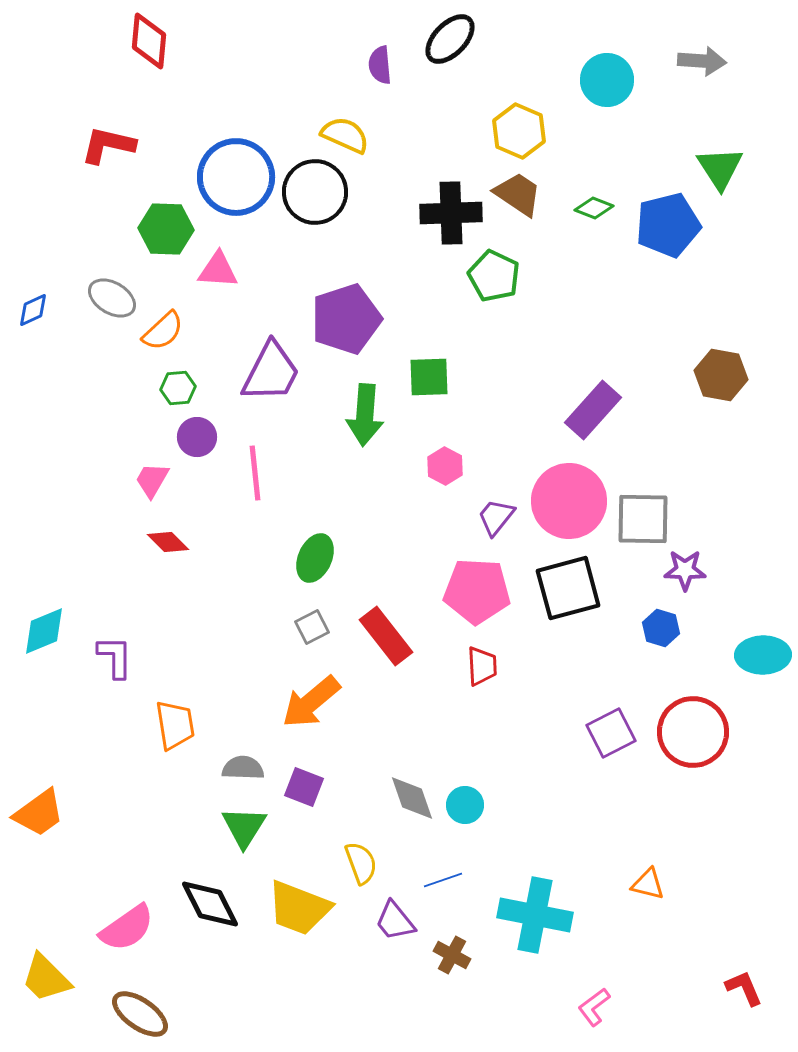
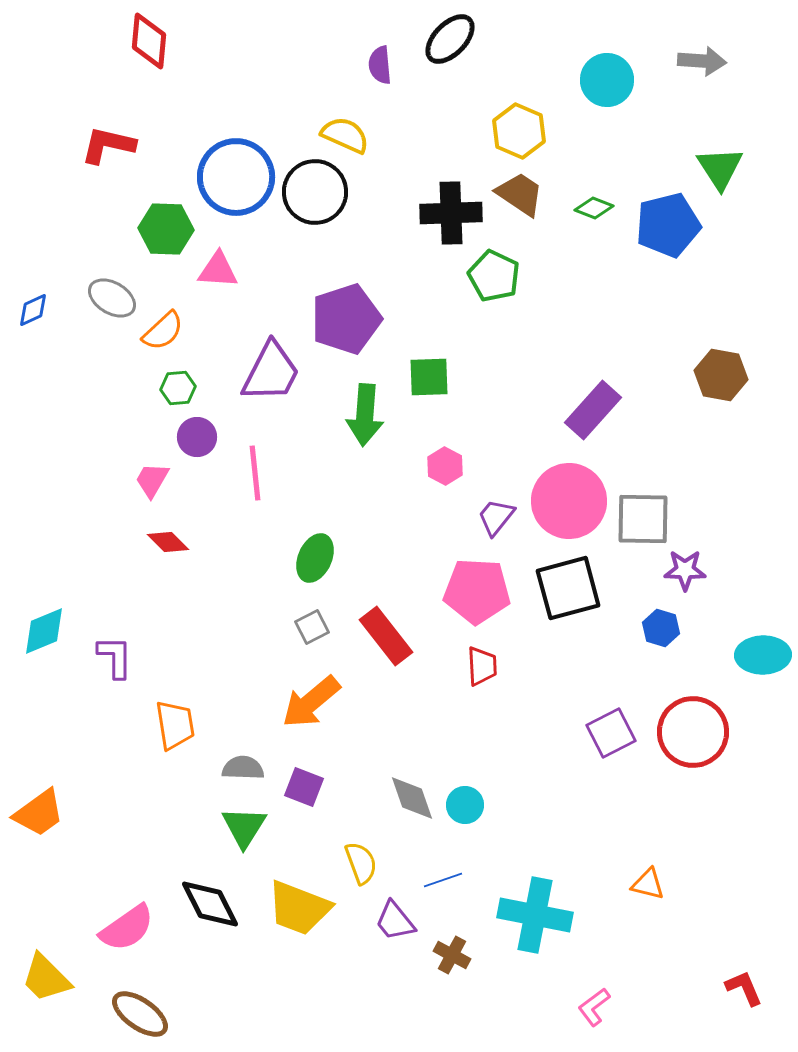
brown trapezoid at (518, 194): moved 2 px right
